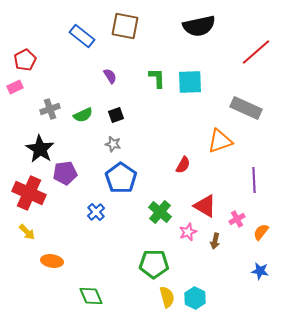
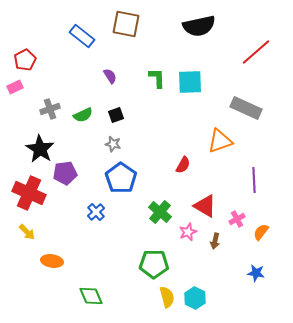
brown square: moved 1 px right, 2 px up
blue star: moved 4 px left, 2 px down
